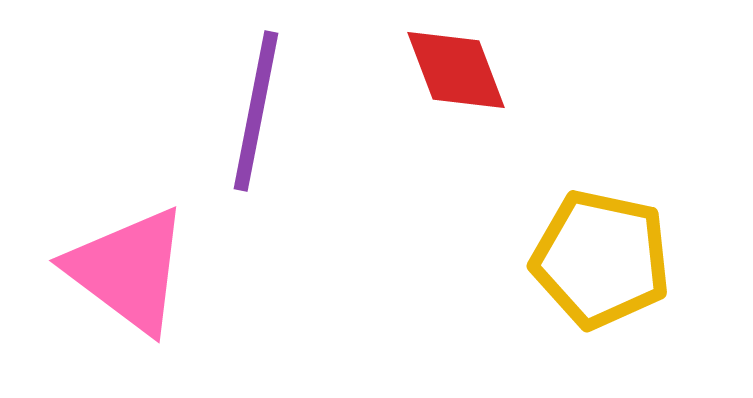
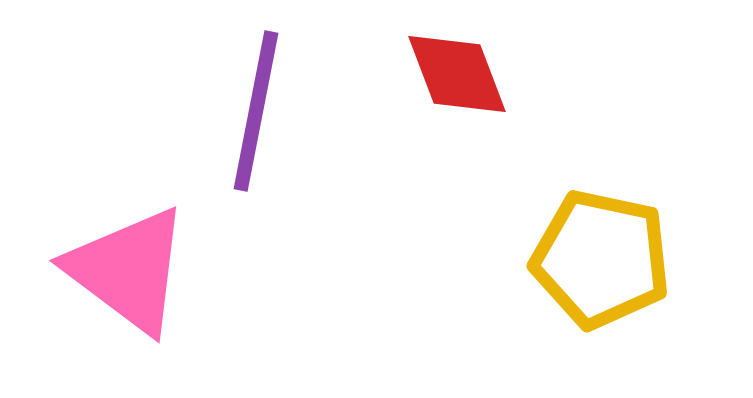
red diamond: moved 1 px right, 4 px down
